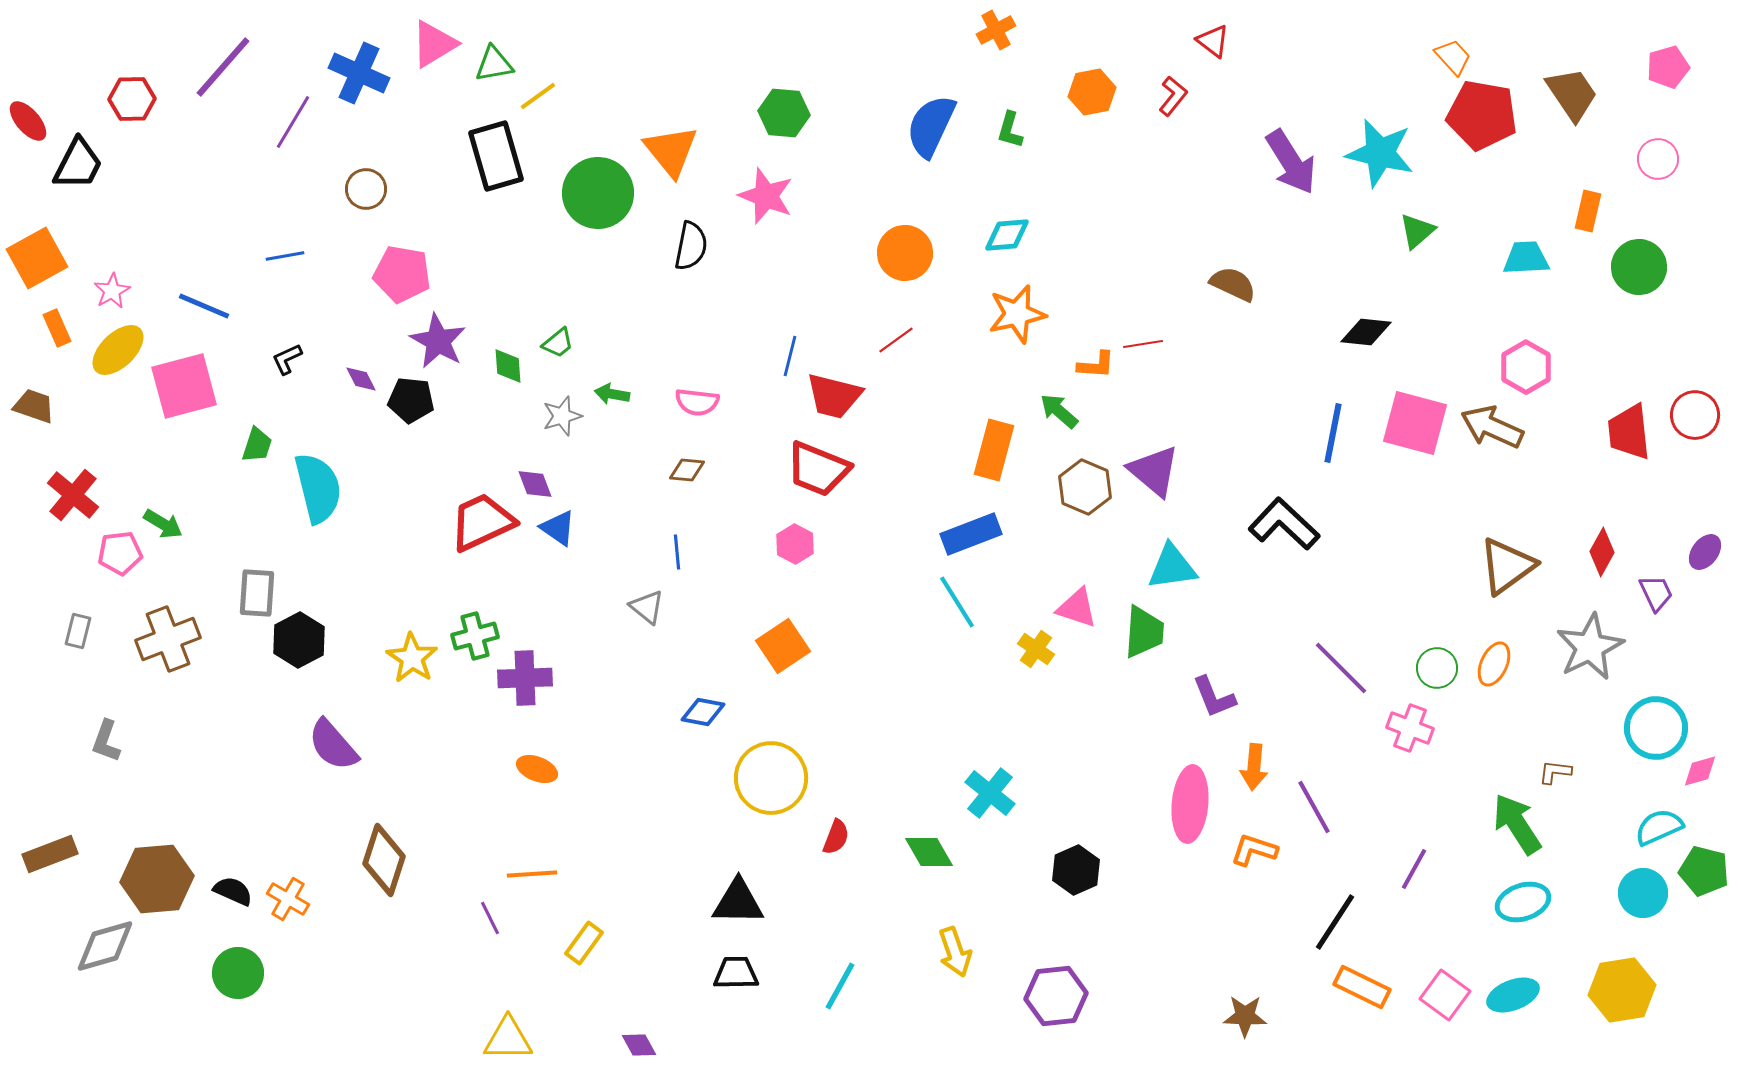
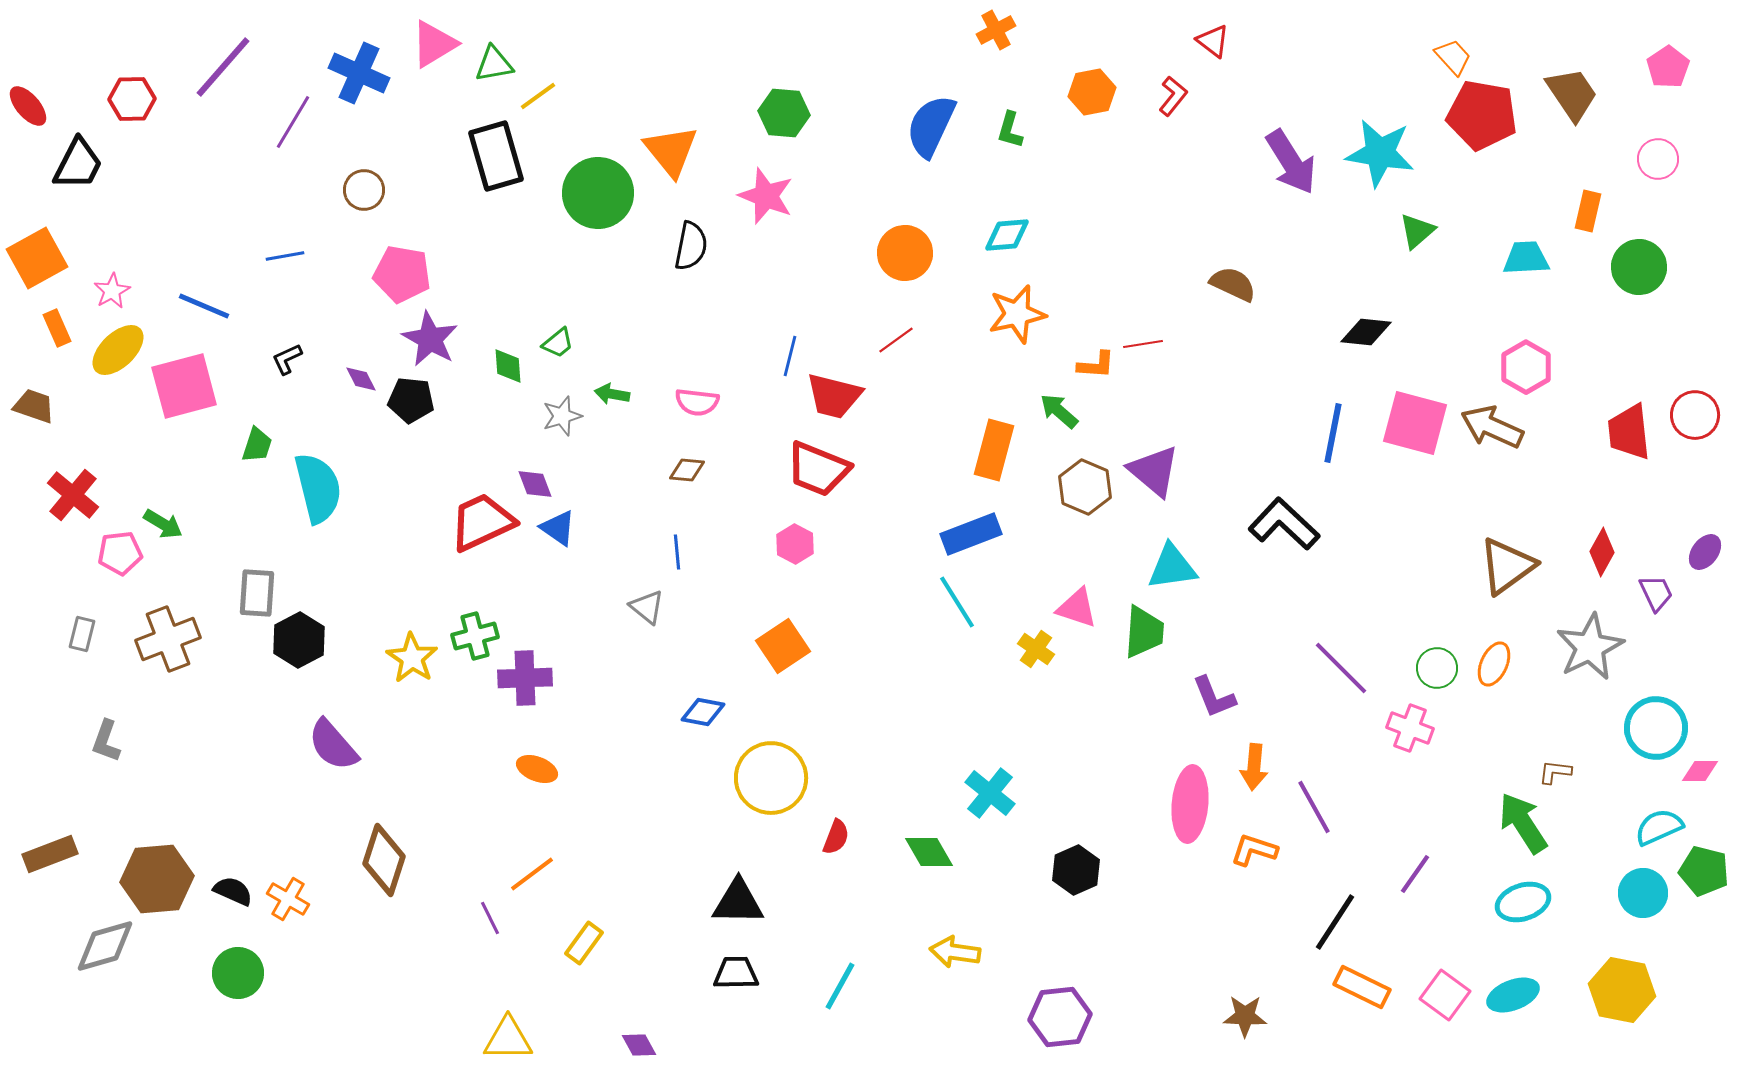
pink pentagon at (1668, 67): rotated 18 degrees counterclockwise
red ellipse at (28, 121): moved 15 px up
cyan star at (1380, 153): rotated 4 degrees counterclockwise
brown circle at (366, 189): moved 2 px left, 1 px down
purple star at (438, 341): moved 8 px left, 2 px up
gray rectangle at (78, 631): moved 4 px right, 3 px down
pink diamond at (1700, 771): rotated 15 degrees clockwise
green arrow at (1517, 824): moved 6 px right, 1 px up
purple line at (1414, 869): moved 1 px right, 5 px down; rotated 6 degrees clockwise
orange line at (532, 874): rotated 33 degrees counterclockwise
yellow arrow at (955, 952): rotated 117 degrees clockwise
yellow hexagon at (1622, 990): rotated 20 degrees clockwise
purple hexagon at (1056, 996): moved 4 px right, 21 px down
